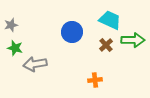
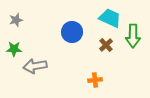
cyan trapezoid: moved 2 px up
gray star: moved 5 px right, 5 px up
green arrow: moved 4 px up; rotated 90 degrees clockwise
green star: moved 1 px left, 1 px down; rotated 14 degrees counterclockwise
gray arrow: moved 2 px down
